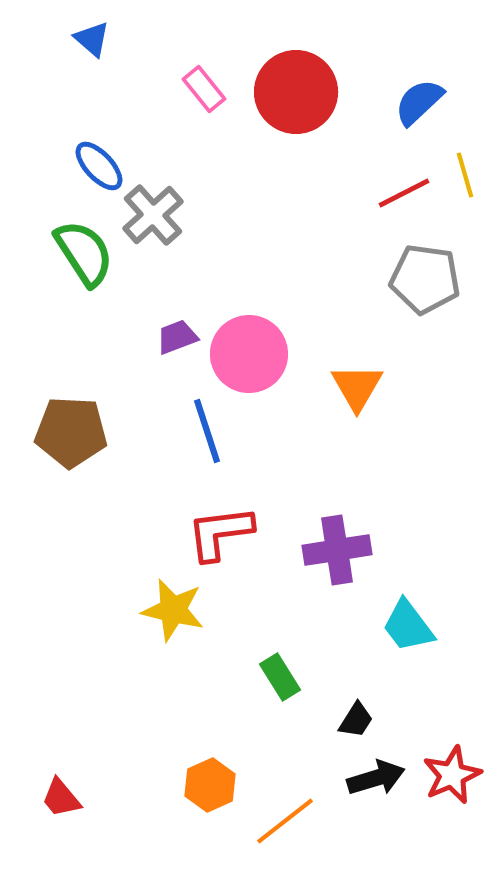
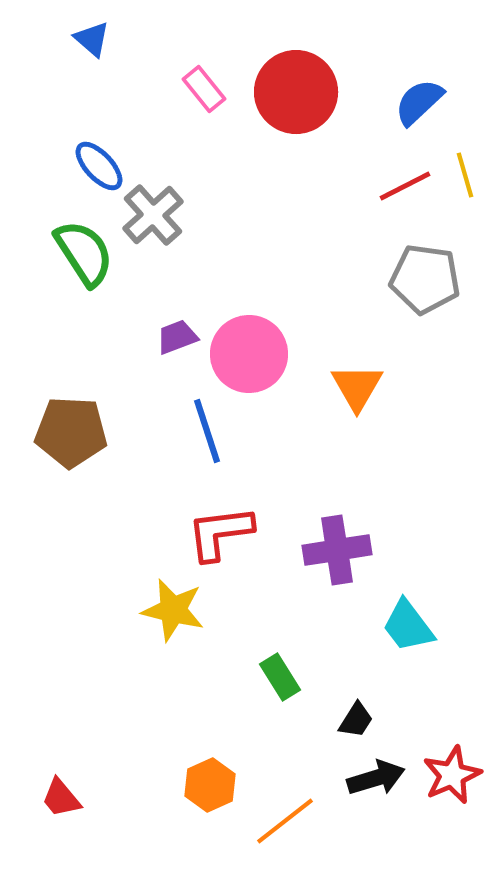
red line: moved 1 px right, 7 px up
